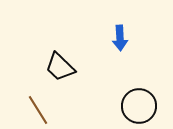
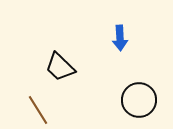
black circle: moved 6 px up
